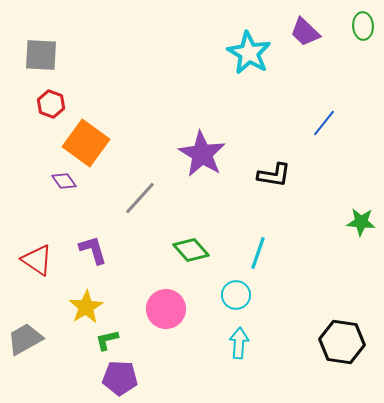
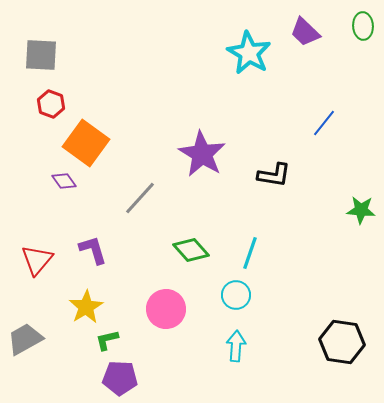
green star: moved 12 px up
cyan line: moved 8 px left
red triangle: rotated 36 degrees clockwise
cyan arrow: moved 3 px left, 3 px down
